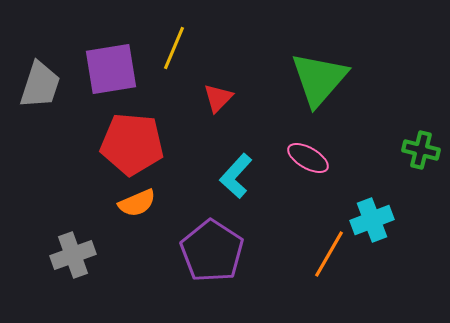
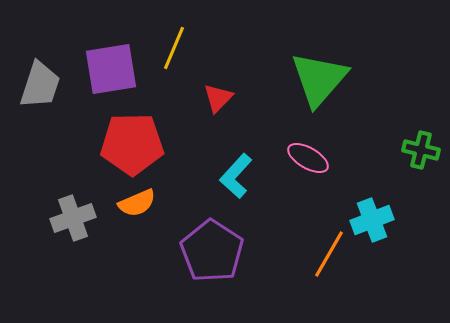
red pentagon: rotated 6 degrees counterclockwise
gray cross: moved 37 px up
